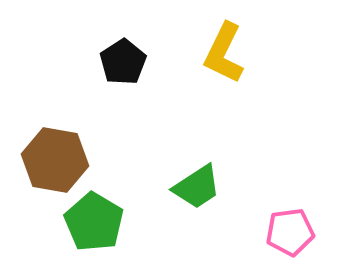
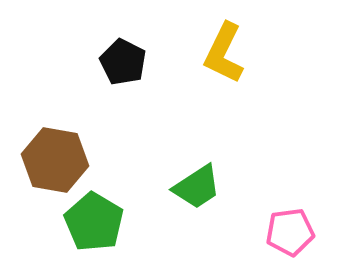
black pentagon: rotated 12 degrees counterclockwise
